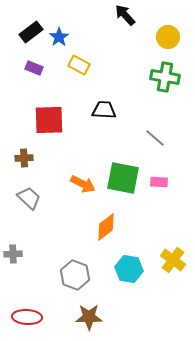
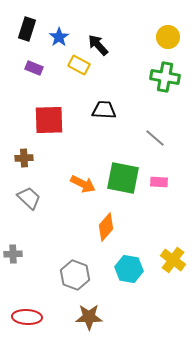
black arrow: moved 27 px left, 30 px down
black rectangle: moved 4 px left, 3 px up; rotated 35 degrees counterclockwise
orange diamond: rotated 12 degrees counterclockwise
